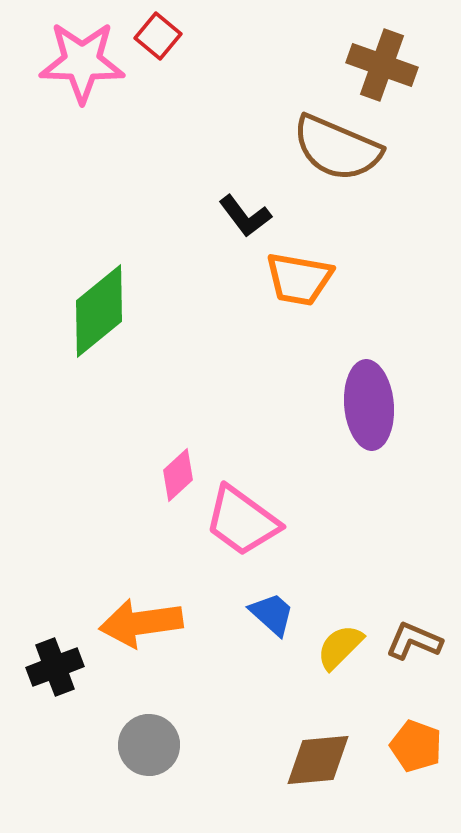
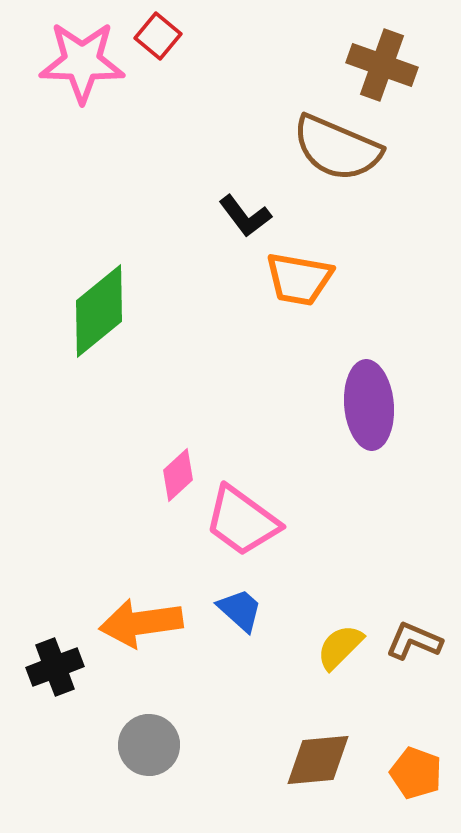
blue trapezoid: moved 32 px left, 4 px up
orange pentagon: moved 27 px down
